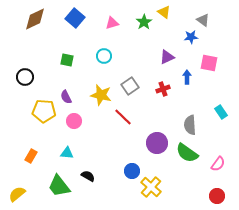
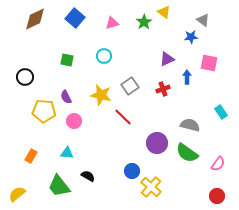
purple triangle: moved 2 px down
gray semicircle: rotated 108 degrees clockwise
